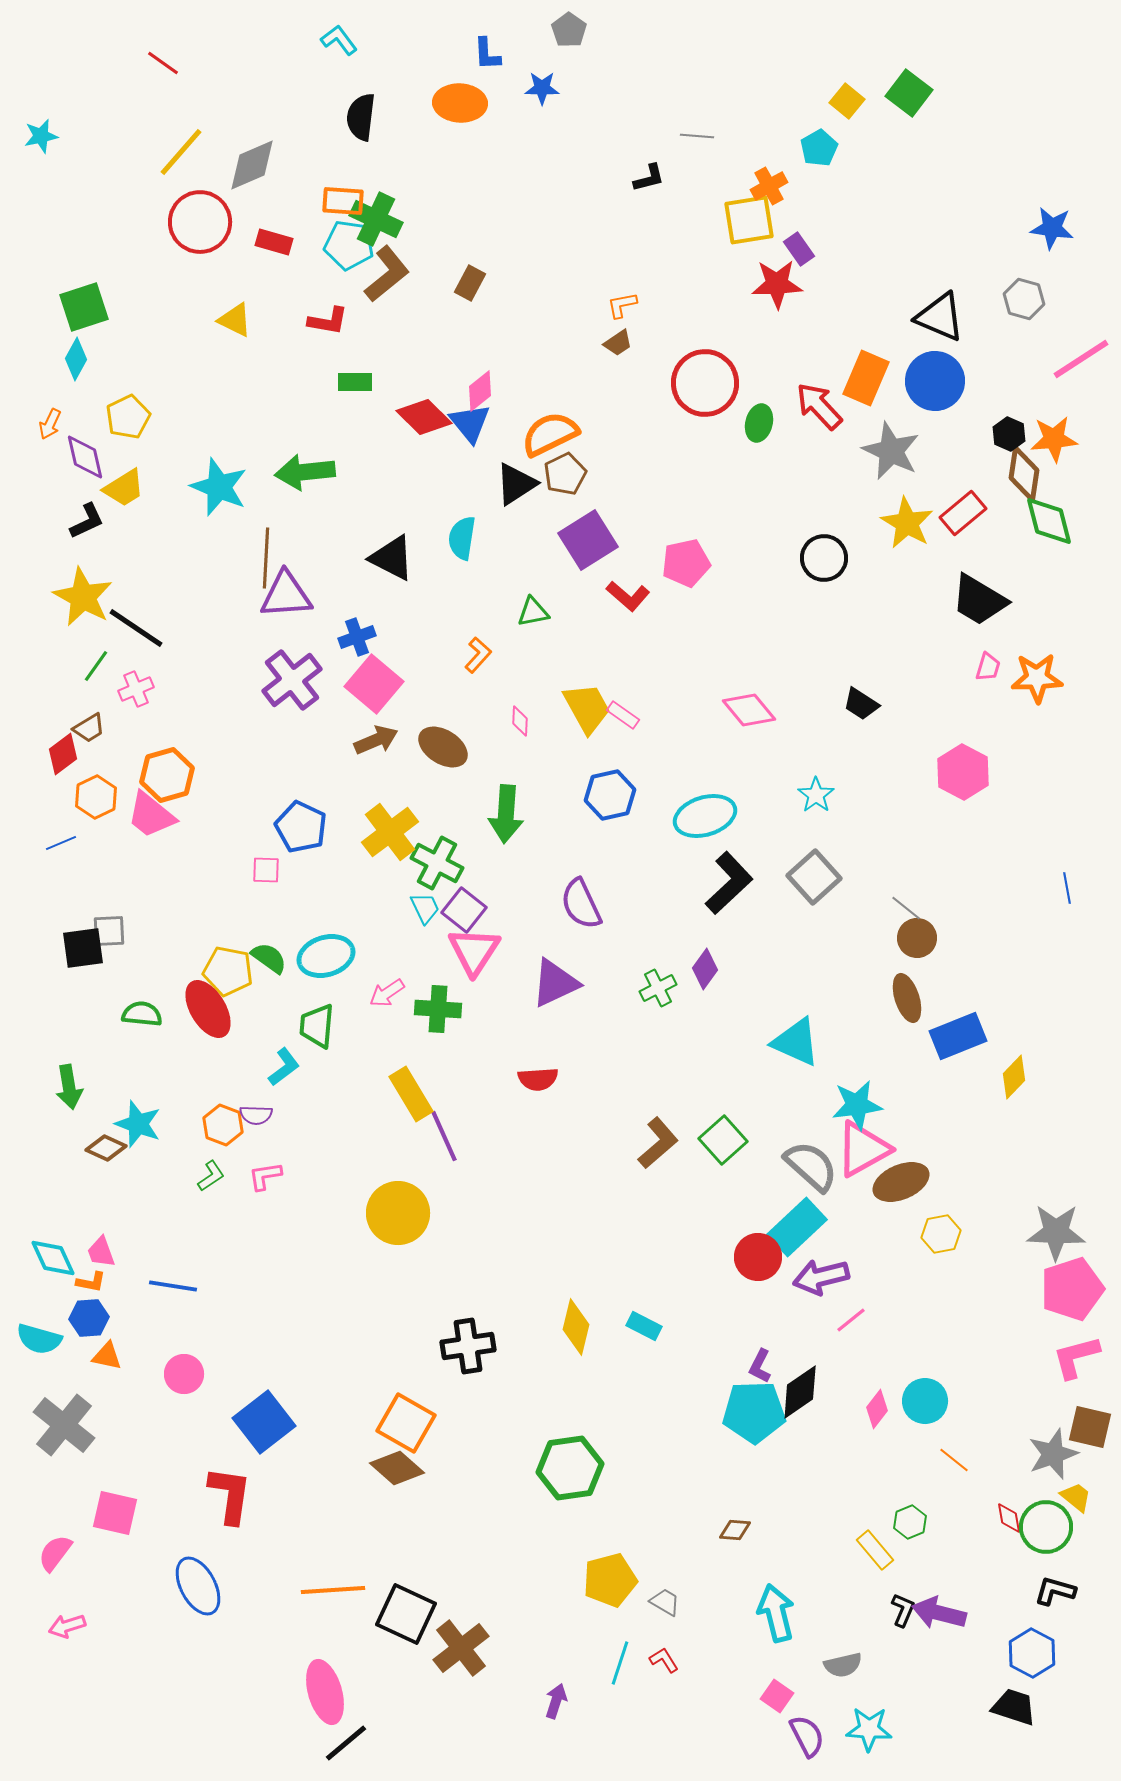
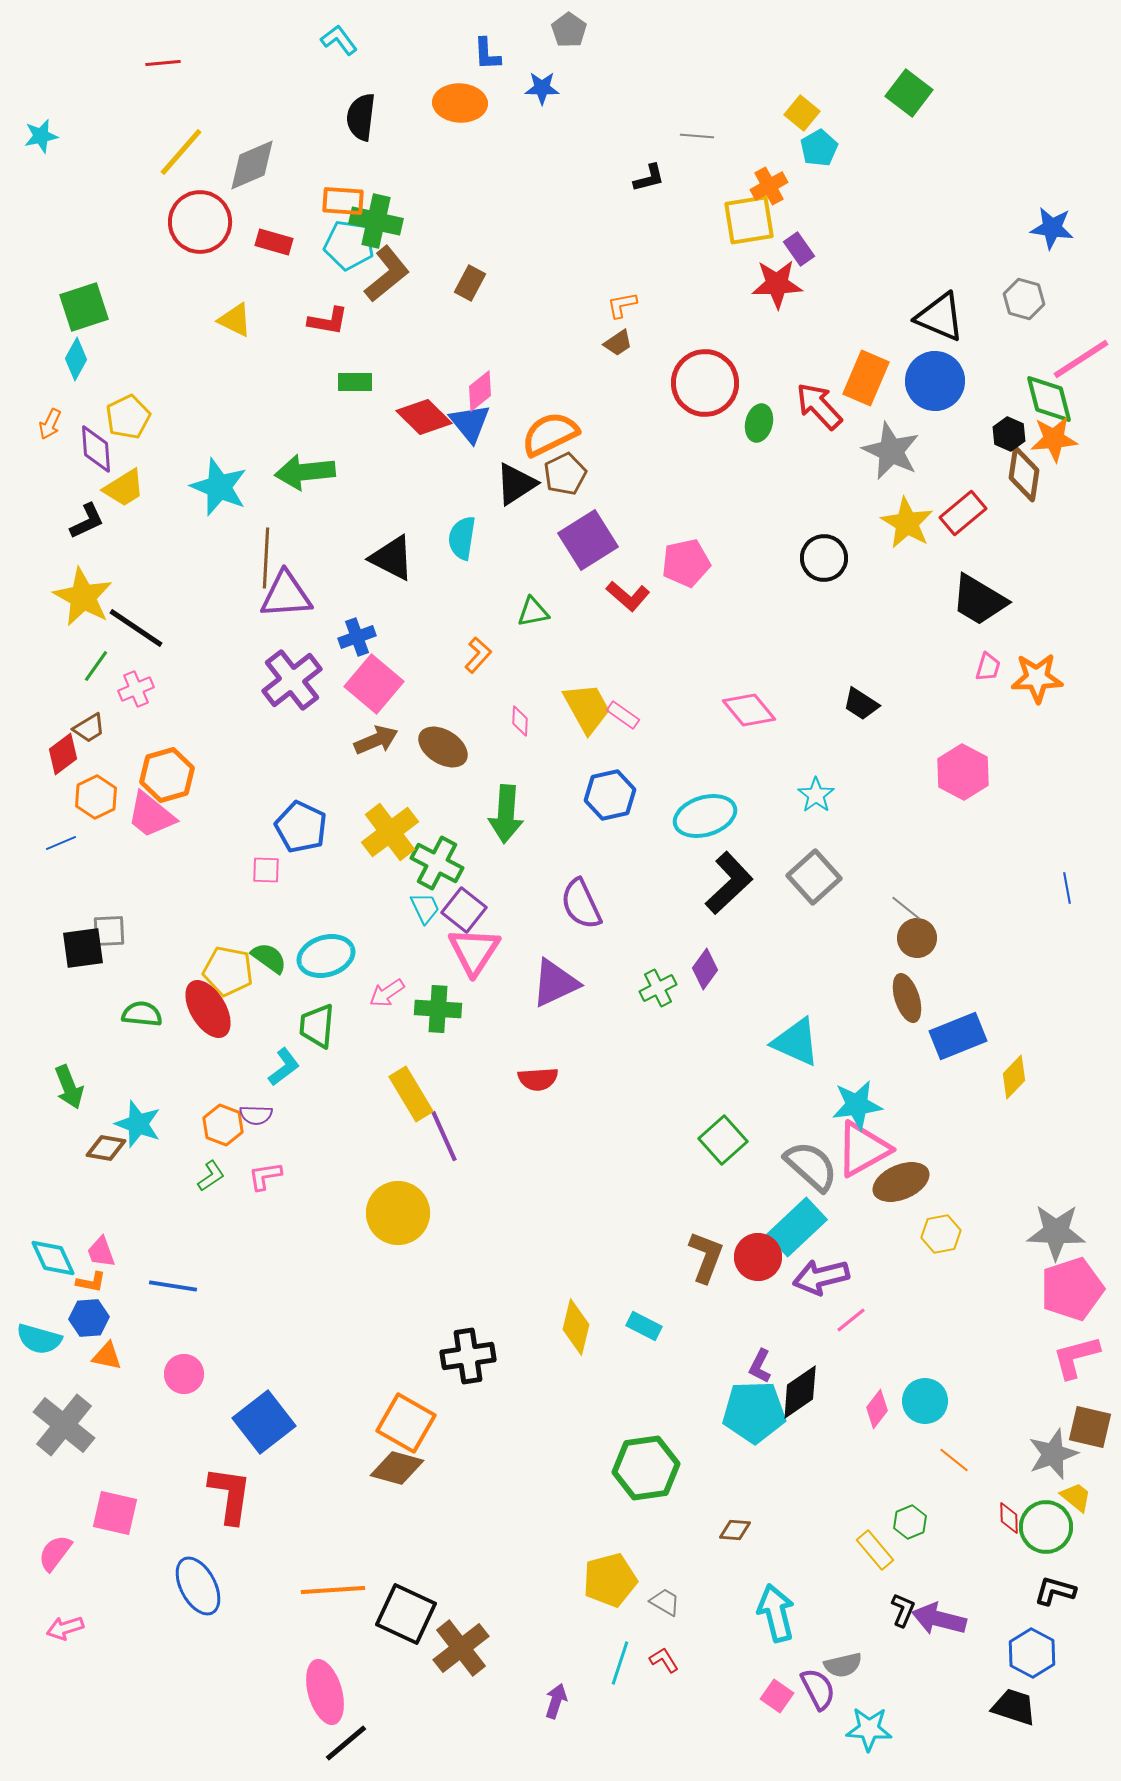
red line at (163, 63): rotated 40 degrees counterclockwise
yellow square at (847, 101): moved 45 px left, 12 px down
green cross at (376, 219): moved 2 px down; rotated 12 degrees counterclockwise
purple diamond at (85, 457): moved 11 px right, 8 px up; rotated 9 degrees clockwise
green diamond at (1049, 521): moved 122 px up
green arrow at (69, 1087): rotated 12 degrees counterclockwise
brown L-shape at (658, 1143): moved 48 px right, 114 px down; rotated 28 degrees counterclockwise
brown diamond at (106, 1148): rotated 15 degrees counterclockwise
black cross at (468, 1346): moved 10 px down
brown diamond at (397, 1468): rotated 26 degrees counterclockwise
green hexagon at (570, 1468): moved 76 px right
red diamond at (1009, 1518): rotated 8 degrees clockwise
purple arrow at (939, 1613): moved 6 px down
pink arrow at (67, 1626): moved 2 px left, 2 px down
purple semicircle at (807, 1736): moved 11 px right, 47 px up
